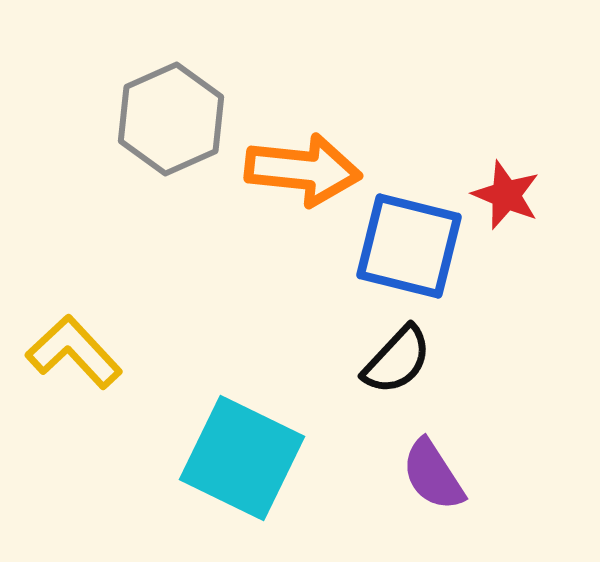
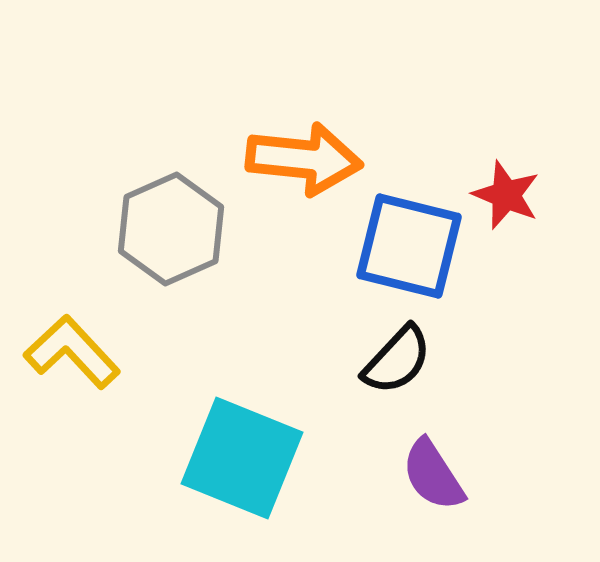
gray hexagon: moved 110 px down
orange arrow: moved 1 px right, 11 px up
yellow L-shape: moved 2 px left
cyan square: rotated 4 degrees counterclockwise
